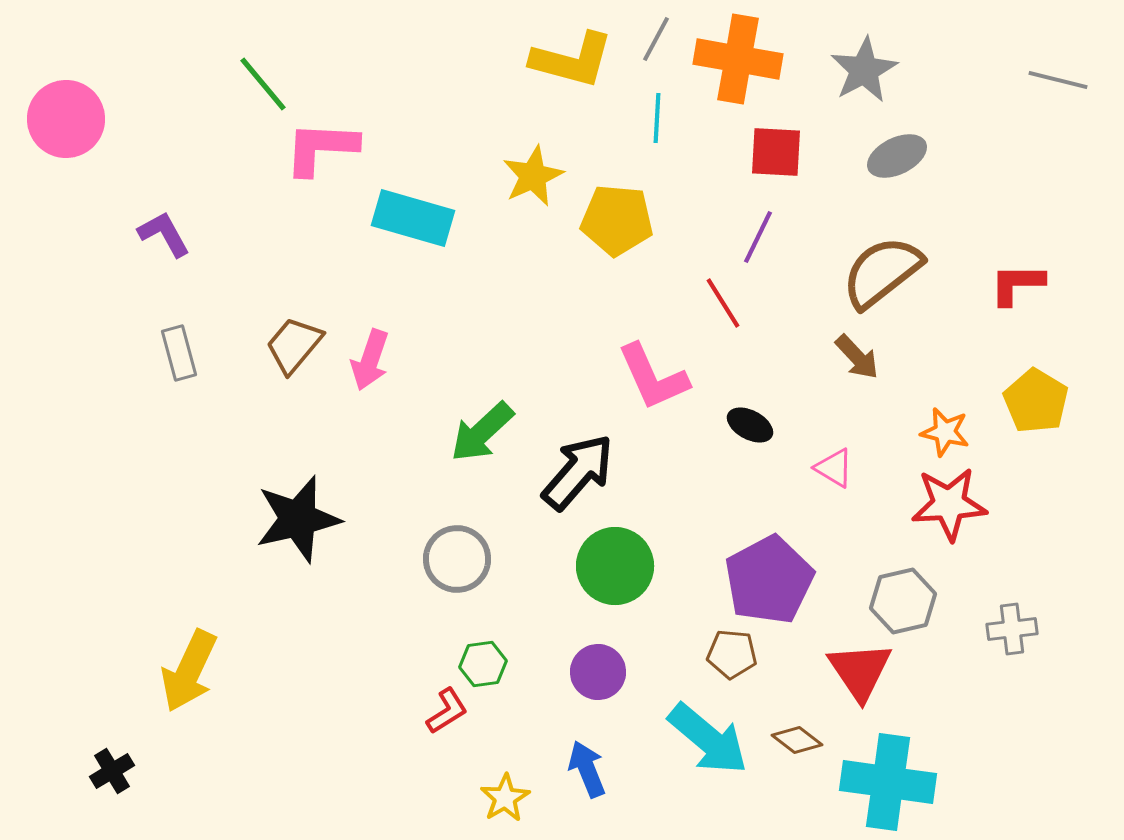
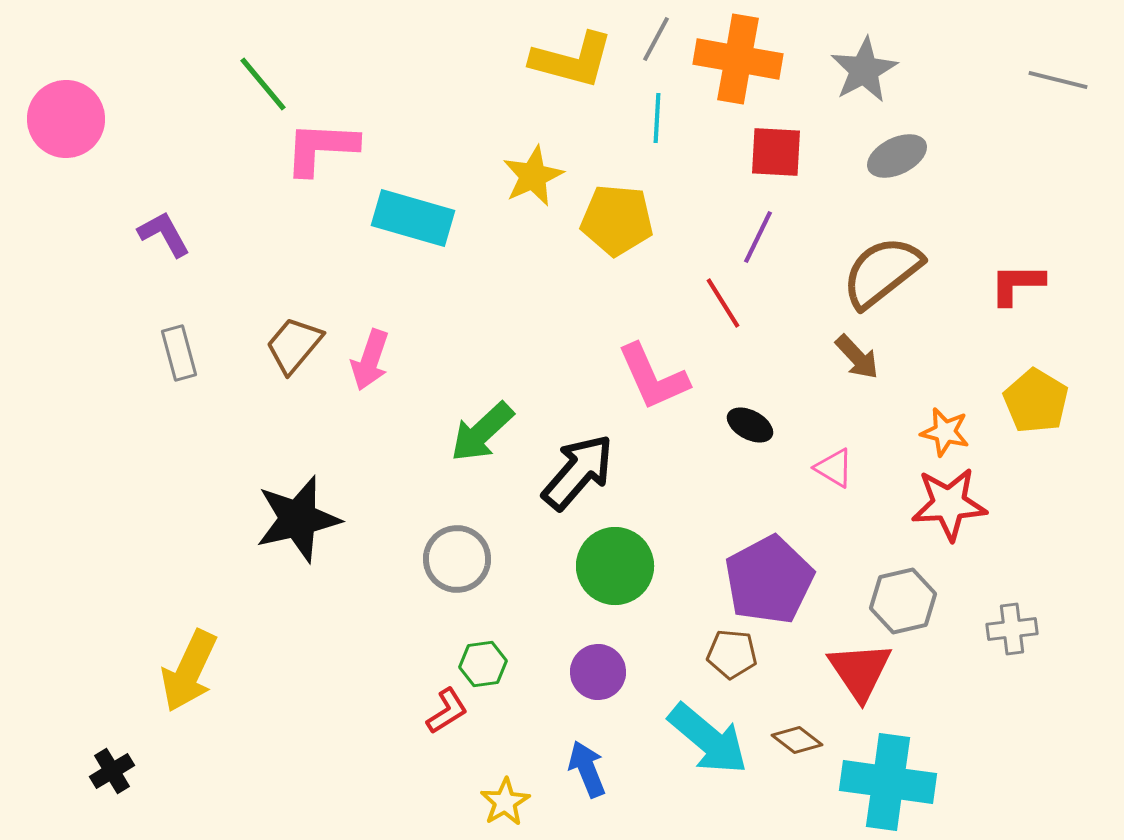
yellow star at (505, 798): moved 4 px down
